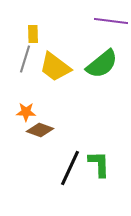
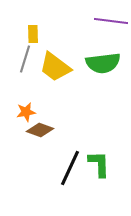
green semicircle: moved 1 px right, 1 px up; rotated 32 degrees clockwise
orange star: rotated 12 degrees counterclockwise
